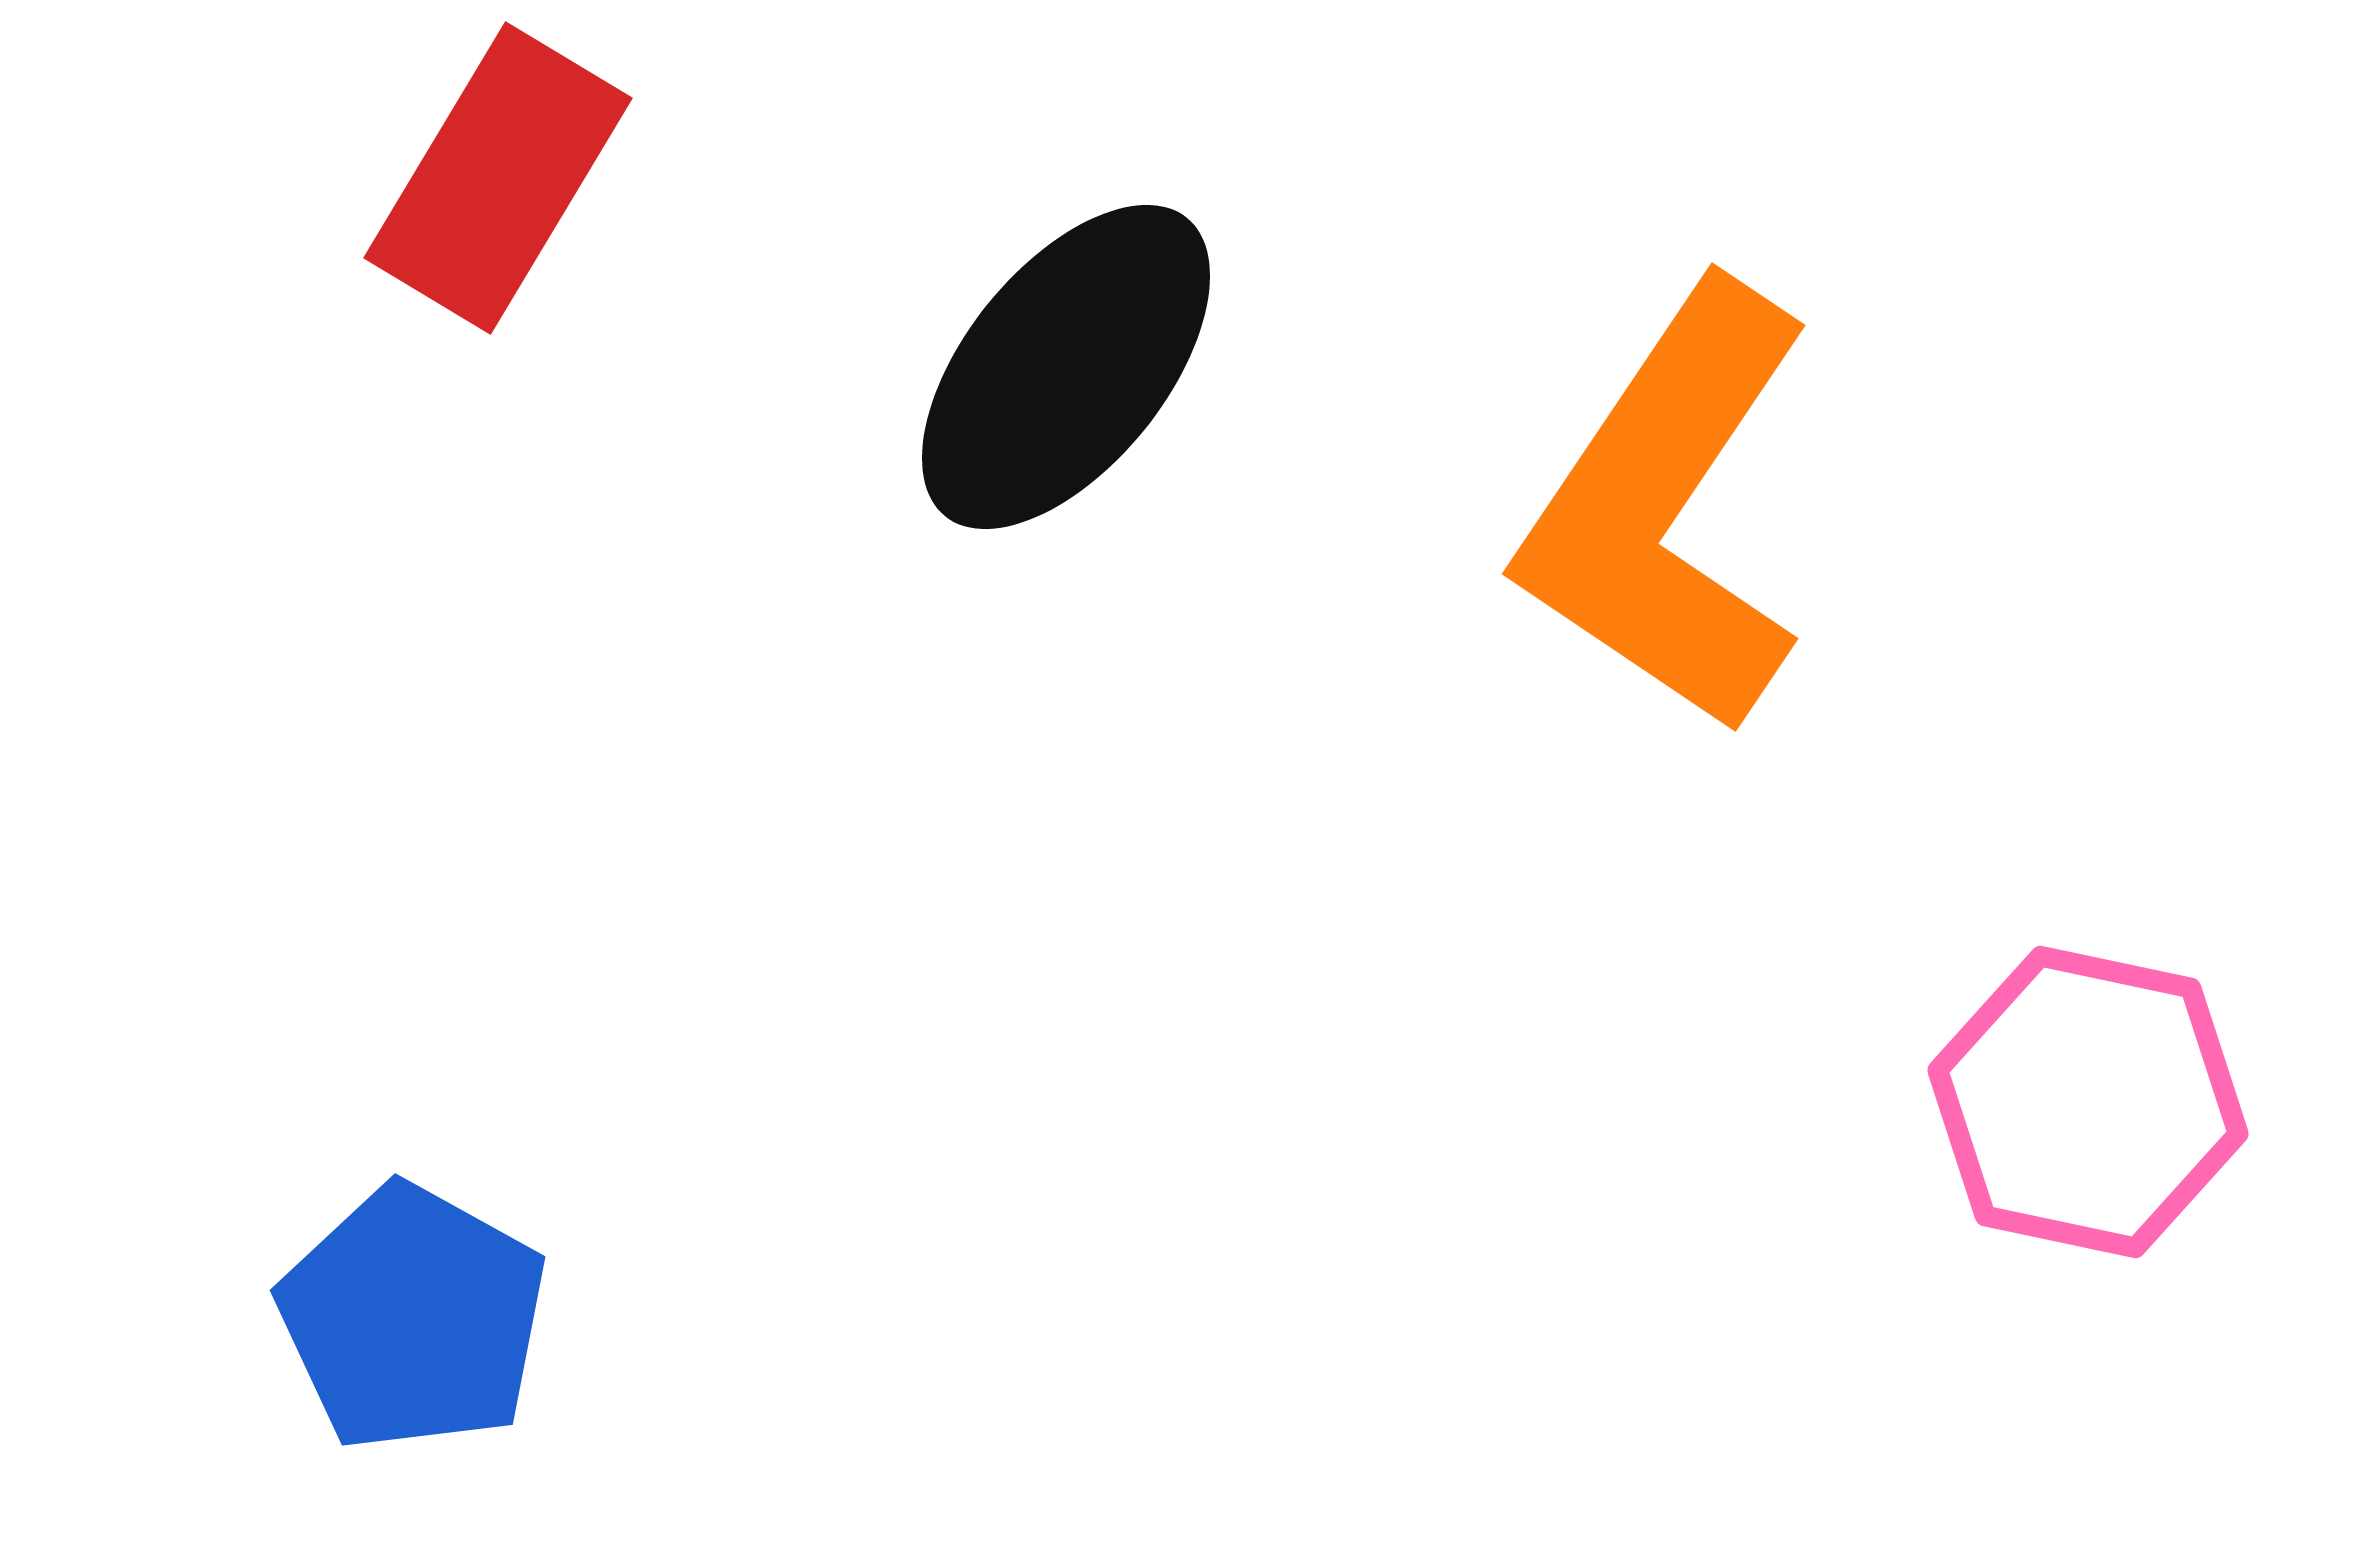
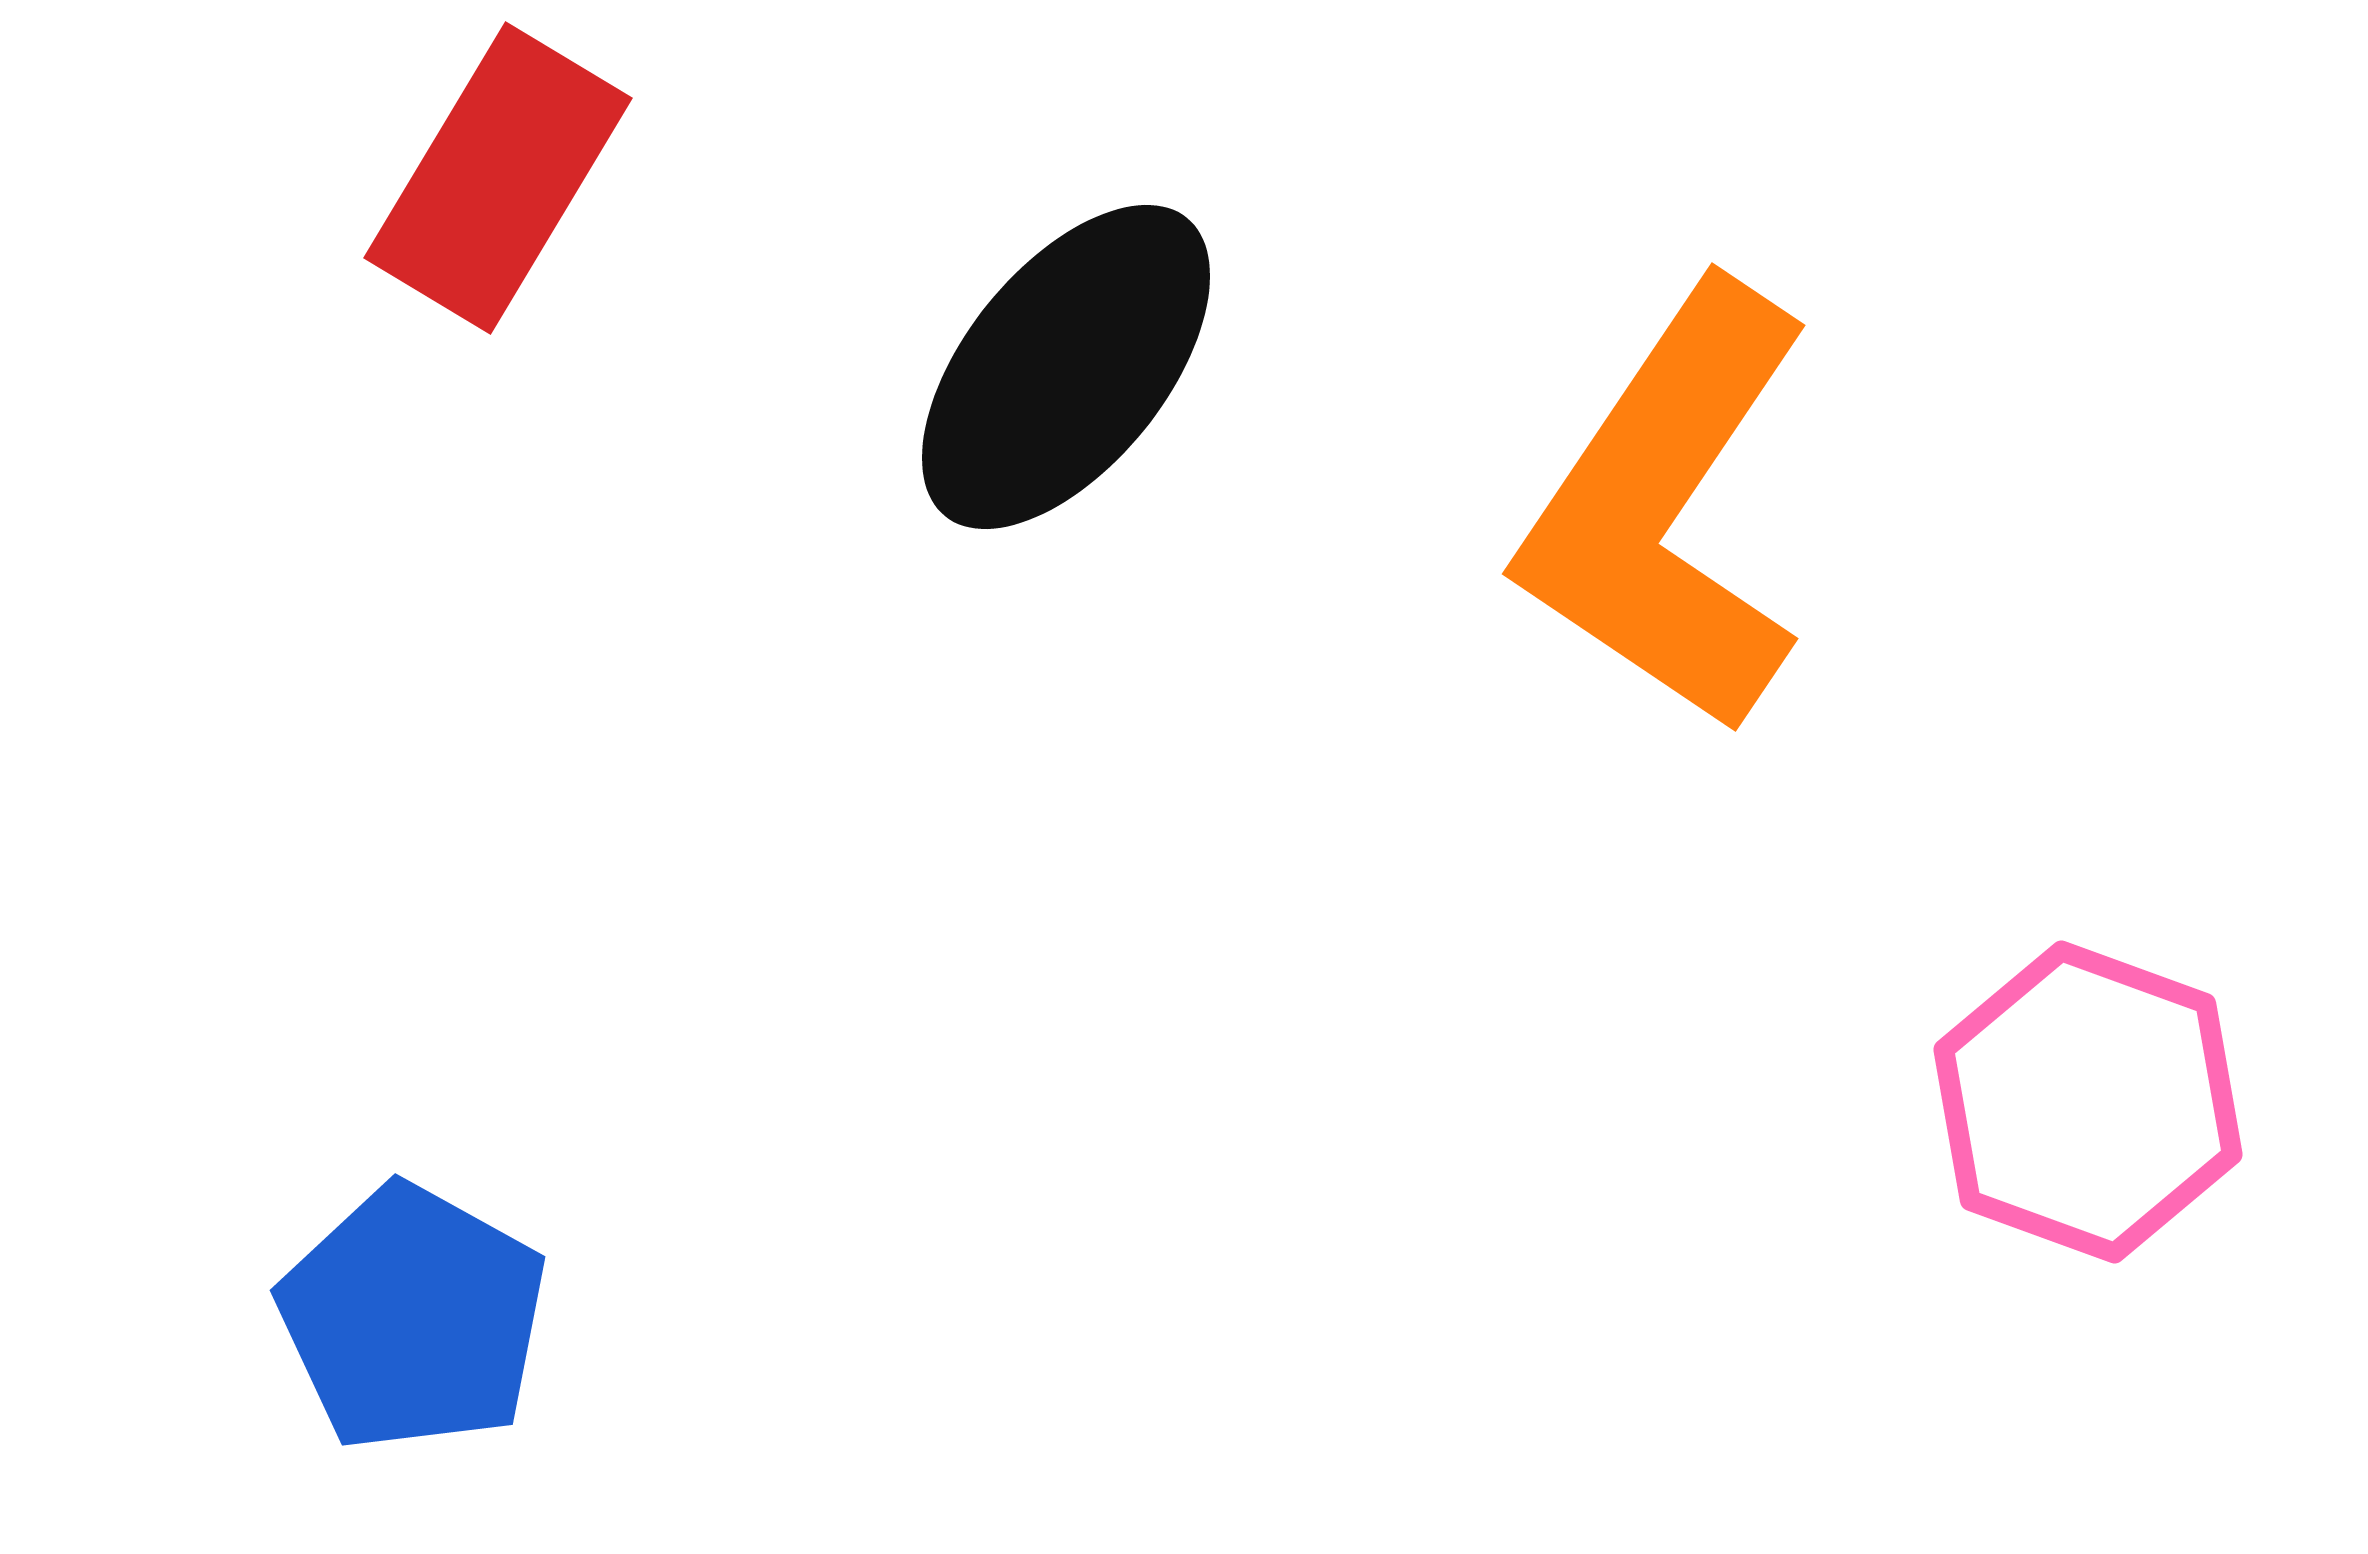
pink hexagon: rotated 8 degrees clockwise
